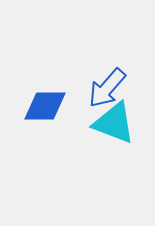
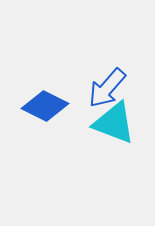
blue diamond: rotated 27 degrees clockwise
